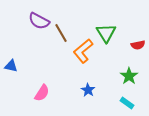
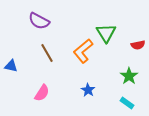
brown line: moved 14 px left, 20 px down
